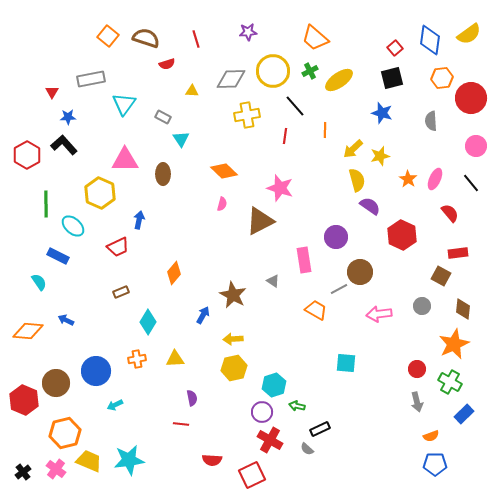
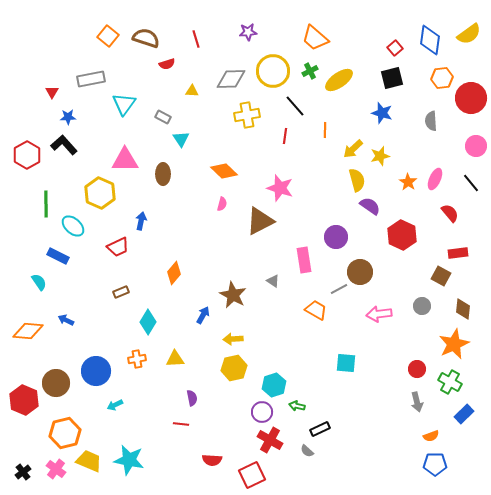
orange star at (408, 179): moved 3 px down
blue arrow at (139, 220): moved 2 px right, 1 px down
gray semicircle at (307, 449): moved 2 px down
cyan star at (129, 460): rotated 20 degrees clockwise
